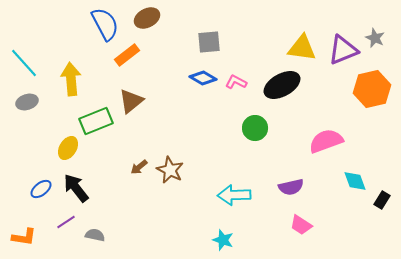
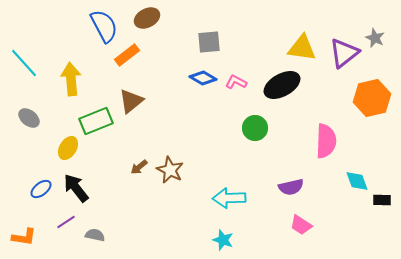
blue semicircle: moved 1 px left, 2 px down
purple triangle: moved 1 px right, 3 px down; rotated 16 degrees counterclockwise
orange hexagon: moved 9 px down
gray ellipse: moved 2 px right, 16 px down; rotated 55 degrees clockwise
pink semicircle: rotated 112 degrees clockwise
cyan diamond: moved 2 px right
cyan arrow: moved 5 px left, 3 px down
black rectangle: rotated 60 degrees clockwise
